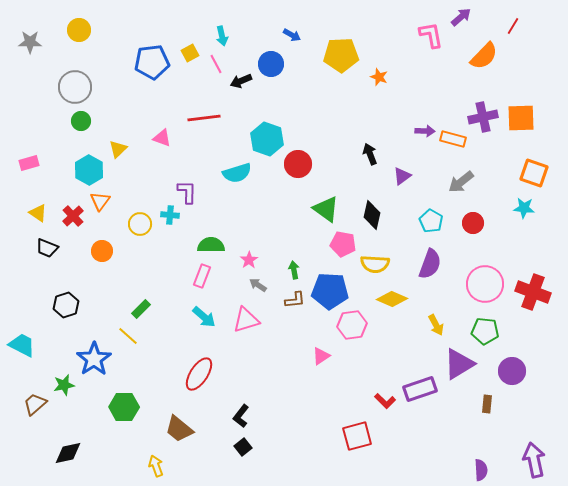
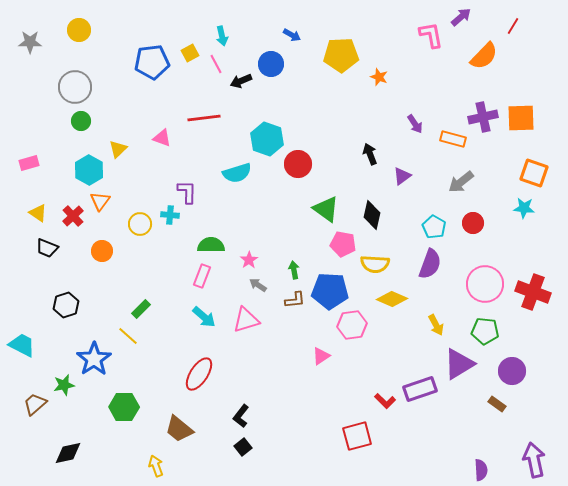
purple arrow at (425, 131): moved 10 px left, 7 px up; rotated 54 degrees clockwise
cyan pentagon at (431, 221): moved 3 px right, 6 px down
brown rectangle at (487, 404): moved 10 px right; rotated 60 degrees counterclockwise
